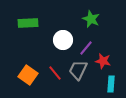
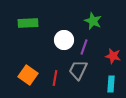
green star: moved 2 px right, 2 px down
white circle: moved 1 px right
purple line: moved 2 px left, 1 px up; rotated 21 degrees counterclockwise
red star: moved 10 px right, 5 px up
red line: moved 5 px down; rotated 49 degrees clockwise
